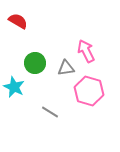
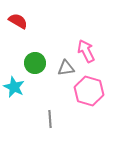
gray line: moved 7 px down; rotated 54 degrees clockwise
